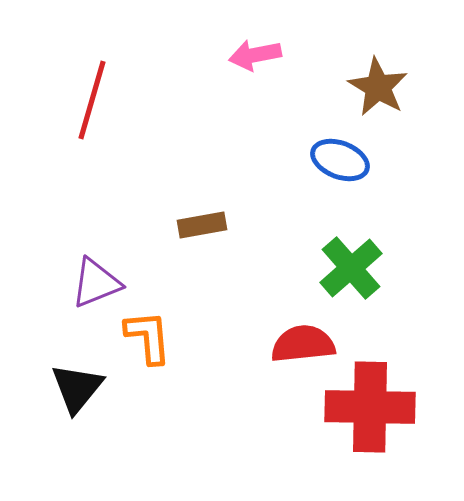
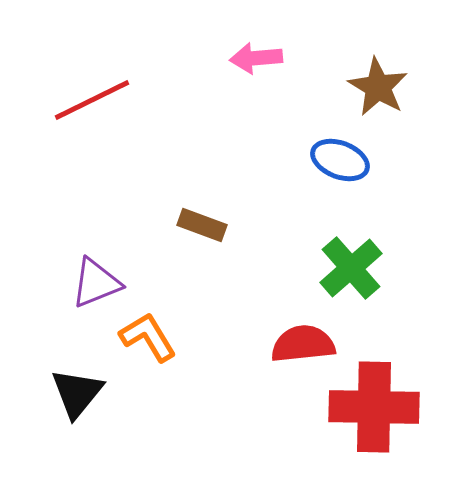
pink arrow: moved 1 px right, 3 px down; rotated 6 degrees clockwise
red line: rotated 48 degrees clockwise
brown rectangle: rotated 30 degrees clockwise
orange L-shape: rotated 26 degrees counterclockwise
black triangle: moved 5 px down
red cross: moved 4 px right
